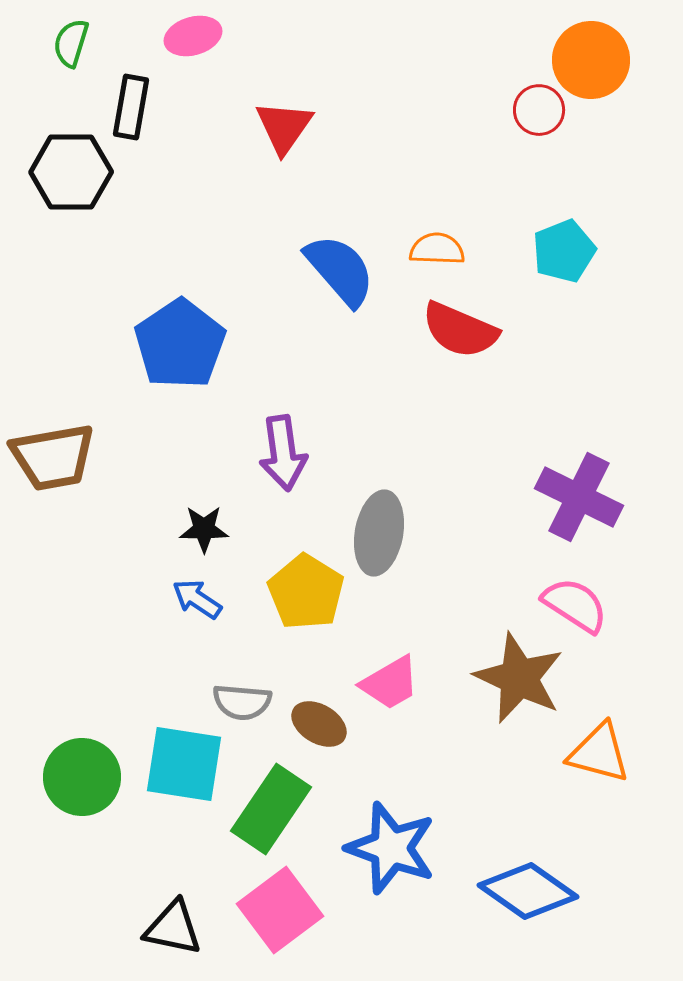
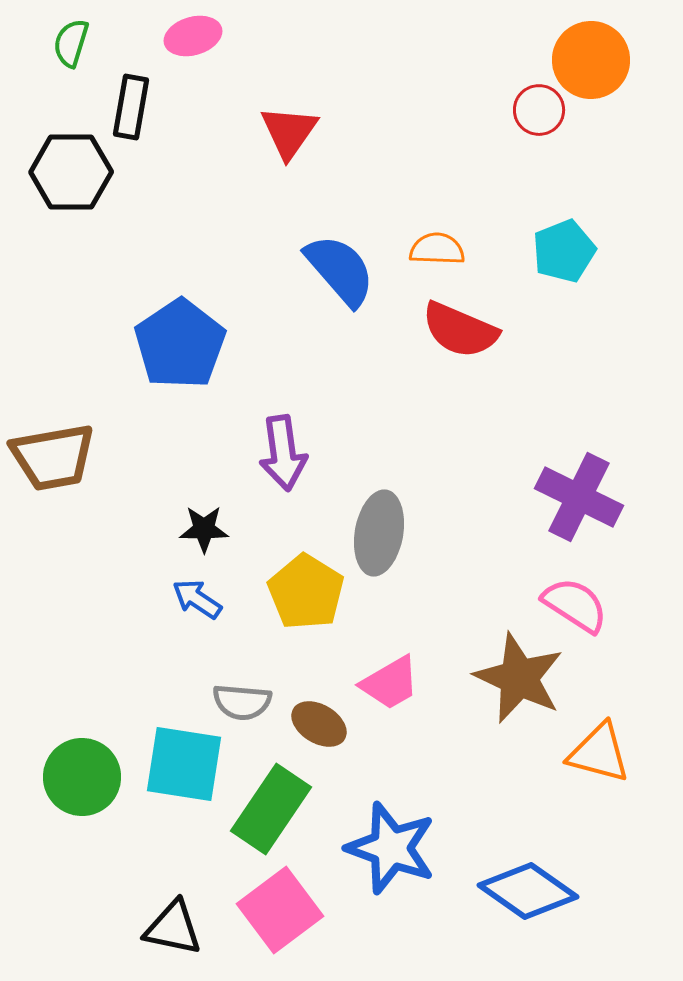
red triangle: moved 5 px right, 5 px down
